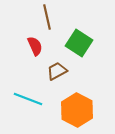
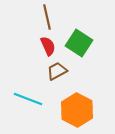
red semicircle: moved 13 px right
